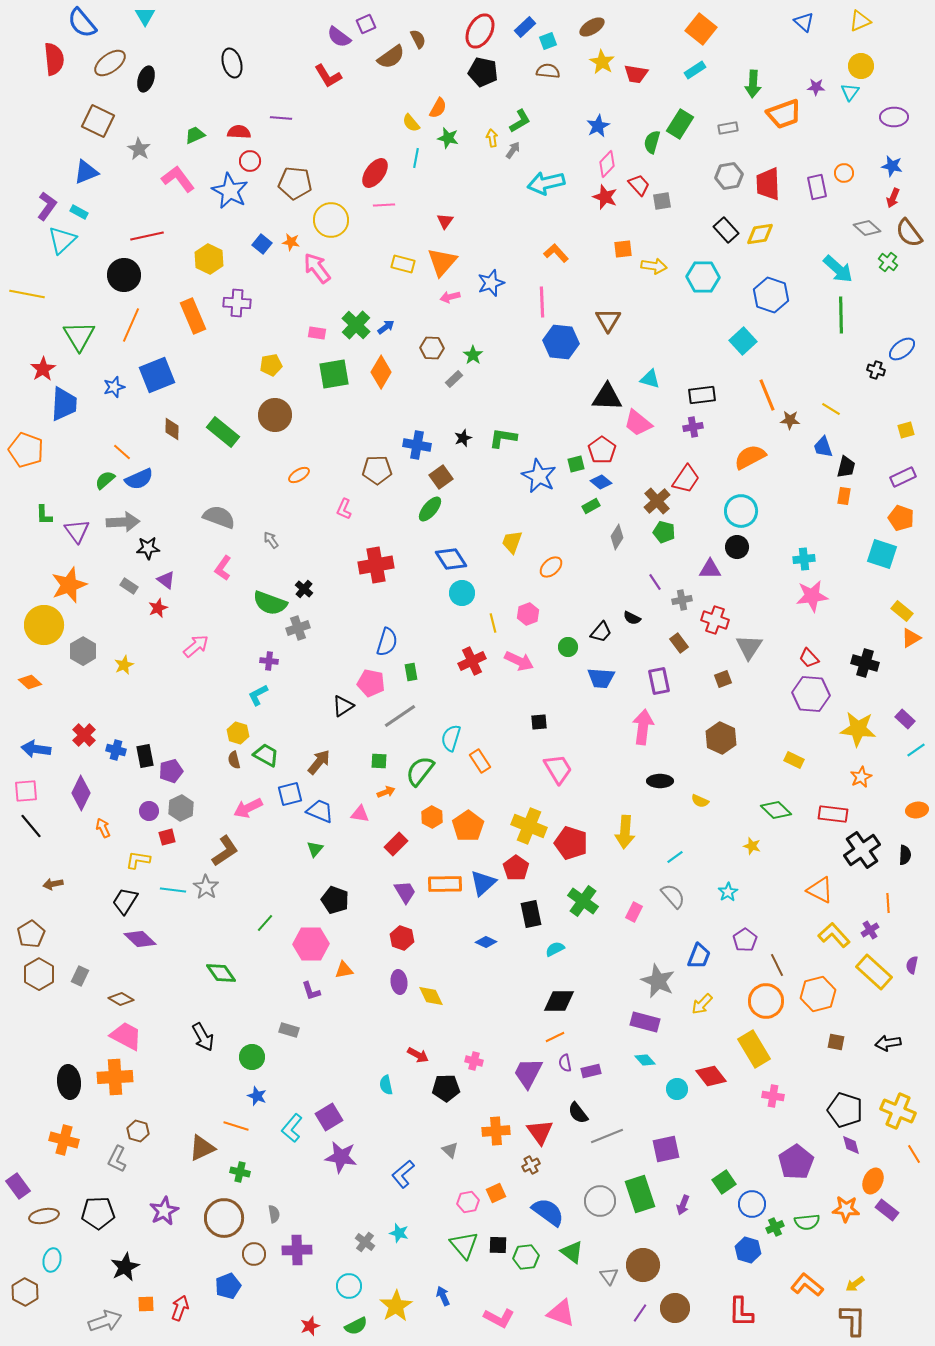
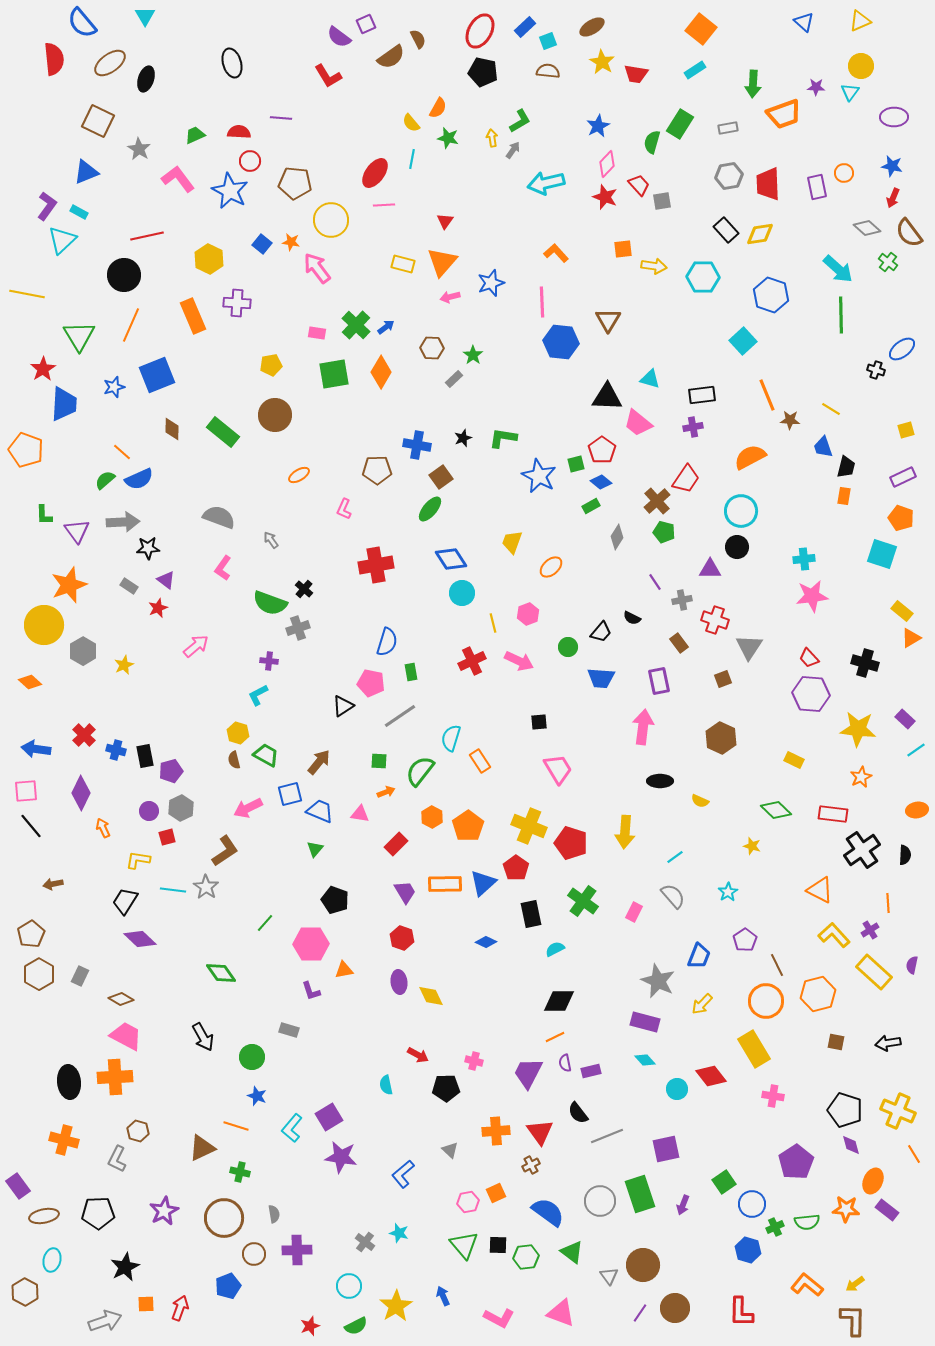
cyan line at (416, 158): moved 4 px left, 1 px down
